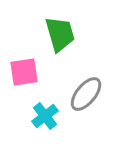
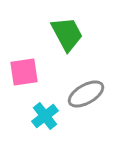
green trapezoid: moved 7 px right; rotated 12 degrees counterclockwise
gray ellipse: rotated 21 degrees clockwise
